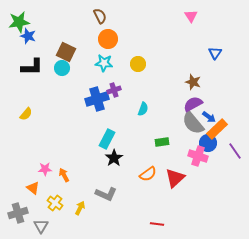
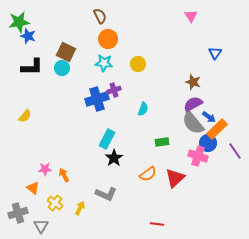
yellow semicircle: moved 1 px left, 2 px down
